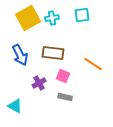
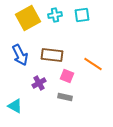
cyan cross: moved 3 px right, 3 px up
brown rectangle: moved 1 px left, 2 px down
pink square: moved 4 px right
